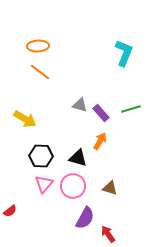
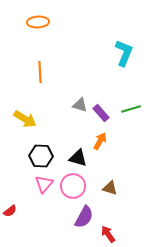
orange ellipse: moved 24 px up
orange line: rotated 50 degrees clockwise
purple semicircle: moved 1 px left, 1 px up
